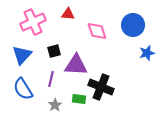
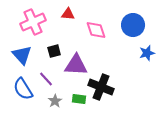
pink diamond: moved 1 px left, 1 px up
blue triangle: rotated 25 degrees counterclockwise
purple line: moved 5 px left; rotated 56 degrees counterclockwise
gray star: moved 4 px up
